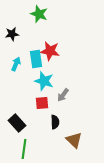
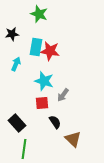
cyan rectangle: moved 12 px up; rotated 18 degrees clockwise
black semicircle: rotated 32 degrees counterclockwise
brown triangle: moved 1 px left, 1 px up
